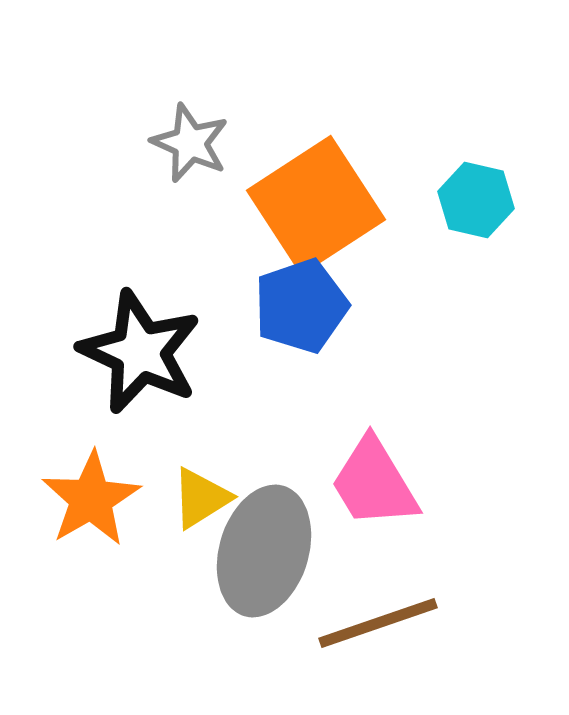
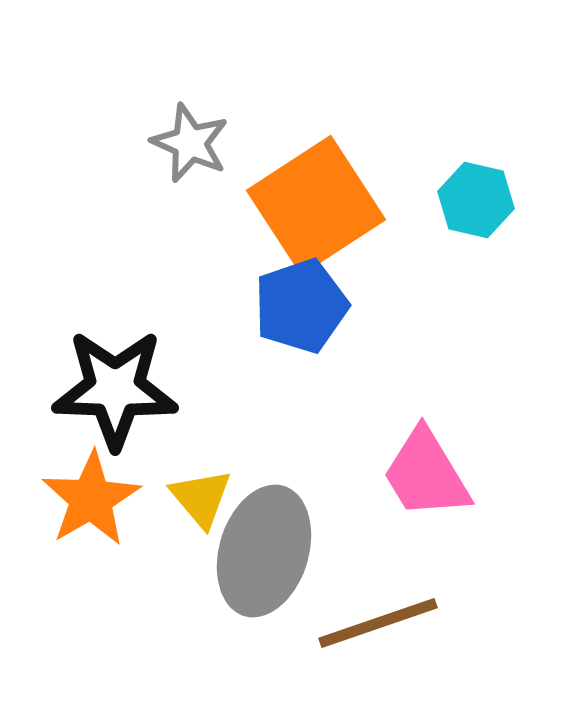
black star: moved 25 px left, 37 px down; rotated 23 degrees counterclockwise
pink trapezoid: moved 52 px right, 9 px up
yellow triangle: rotated 38 degrees counterclockwise
